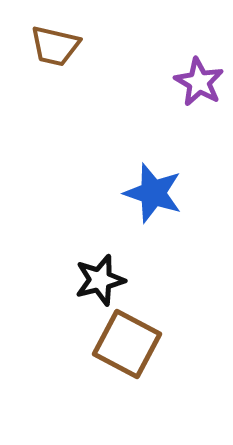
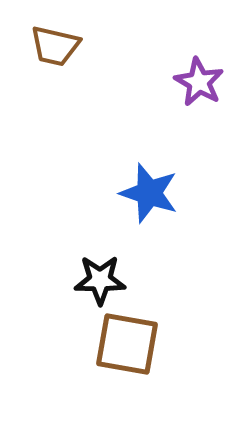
blue star: moved 4 px left
black star: rotated 15 degrees clockwise
brown square: rotated 18 degrees counterclockwise
